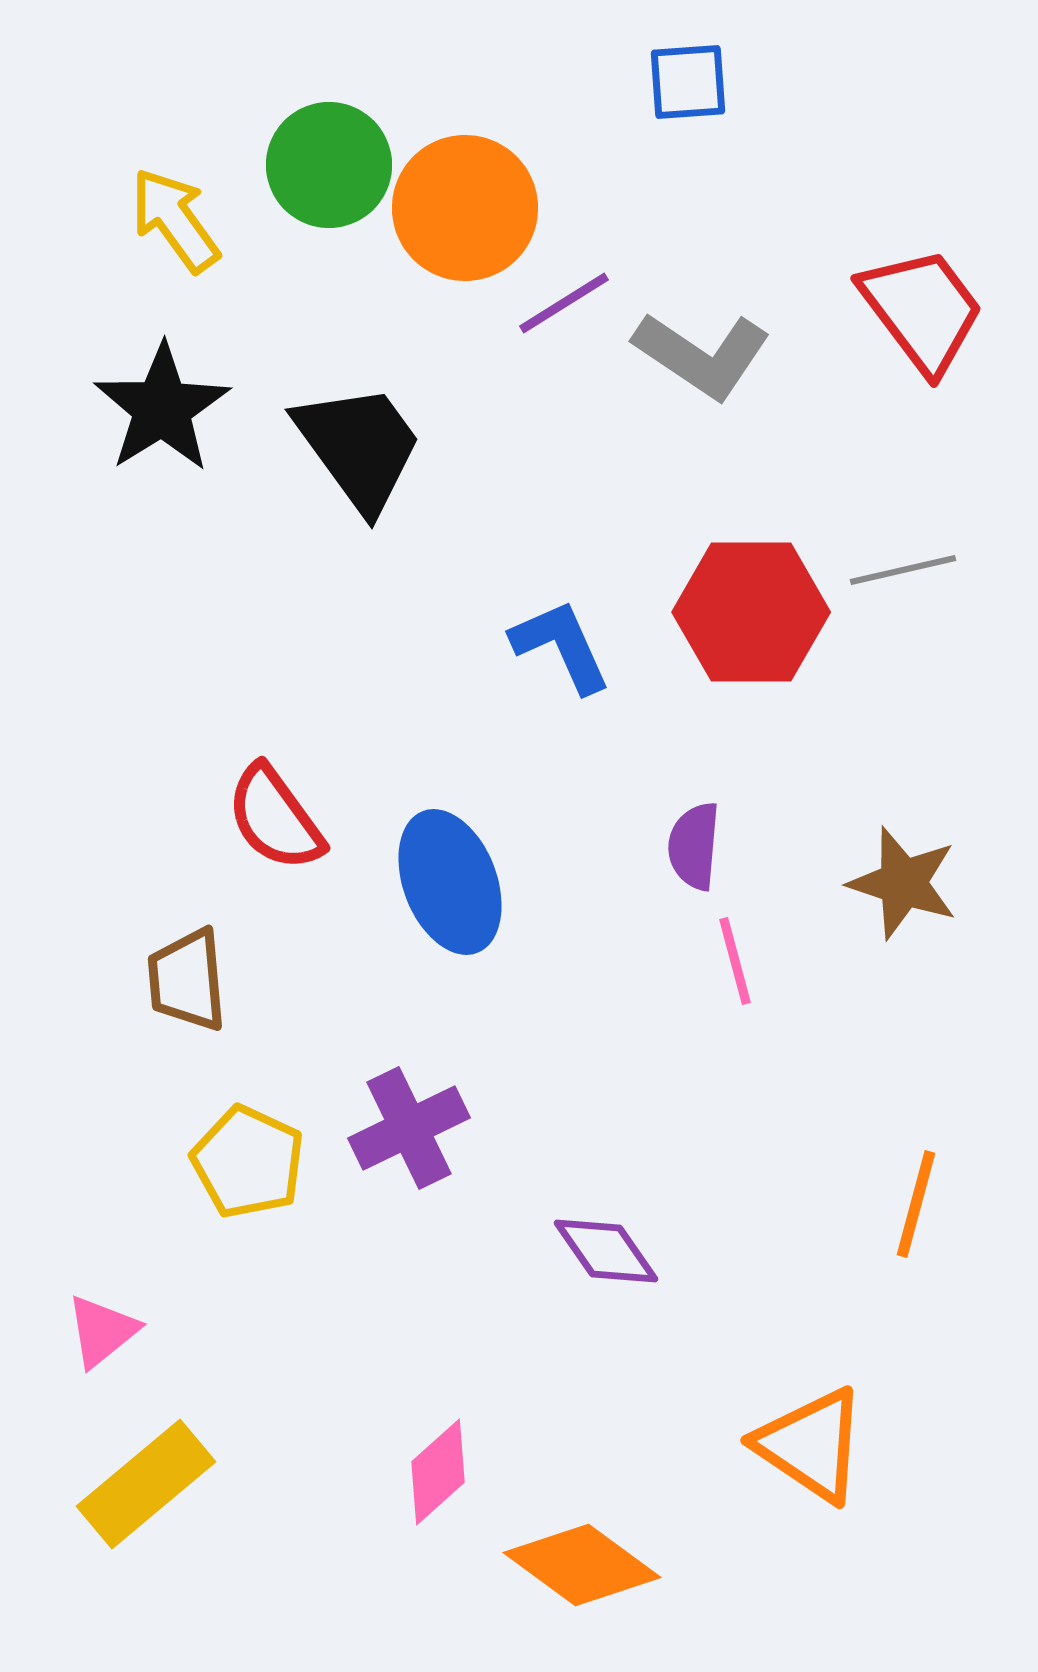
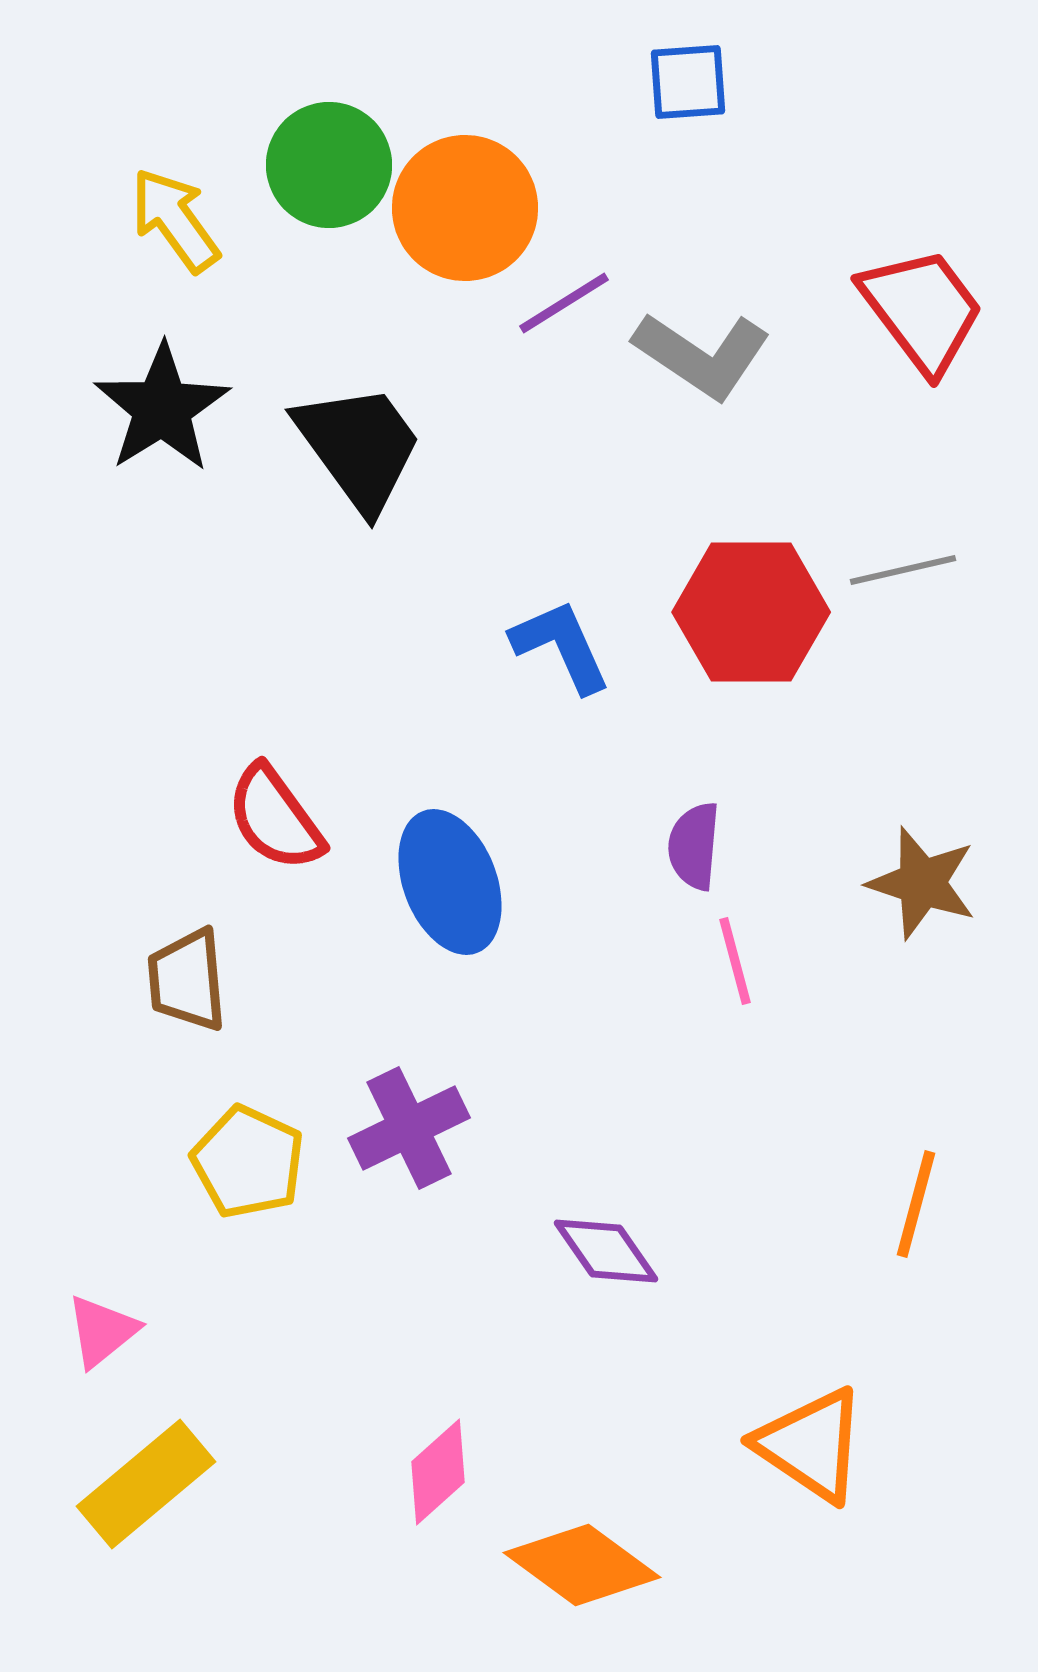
brown star: moved 19 px right
